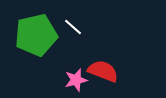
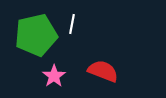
white line: moved 1 px left, 3 px up; rotated 60 degrees clockwise
pink star: moved 22 px left, 4 px up; rotated 20 degrees counterclockwise
